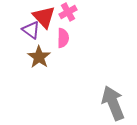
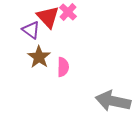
pink cross: rotated 18 degrees counterclockwise
red triangle: moved 4 px right
pink semicircle: moved 29 px down
gray arrow: moved 2 px up; rotated 56 degrees counterclockwise
